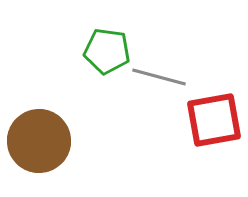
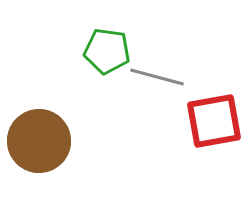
gray line: moved 2 px left
red square: moved 1 px down
